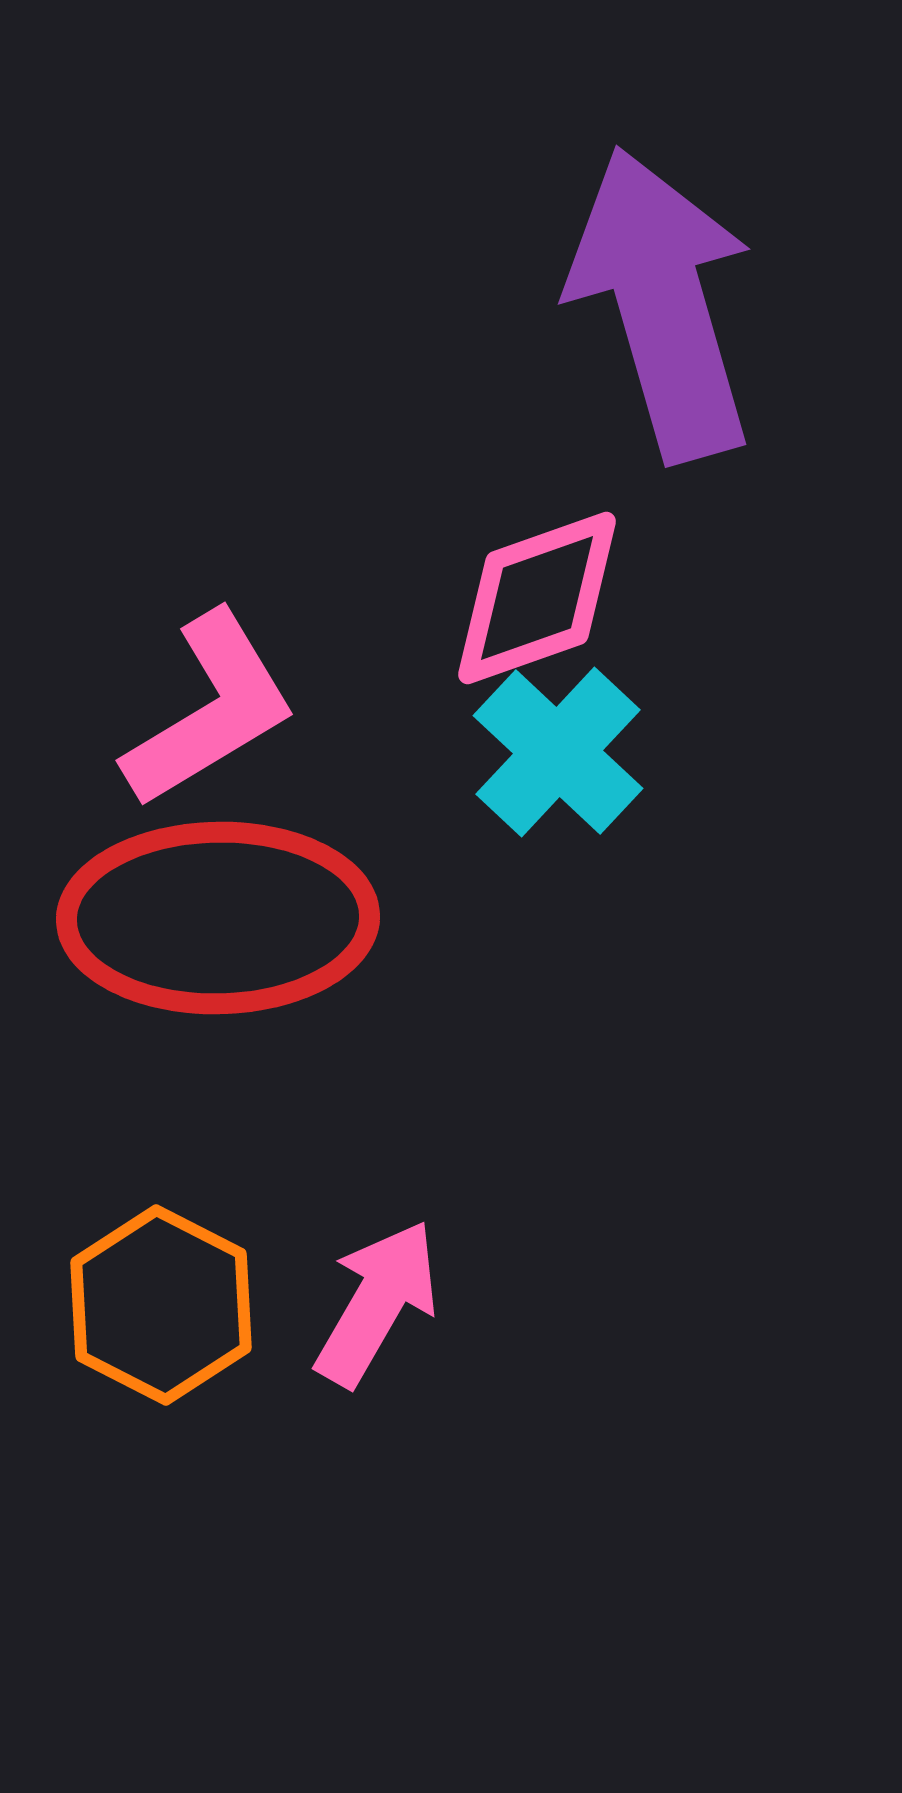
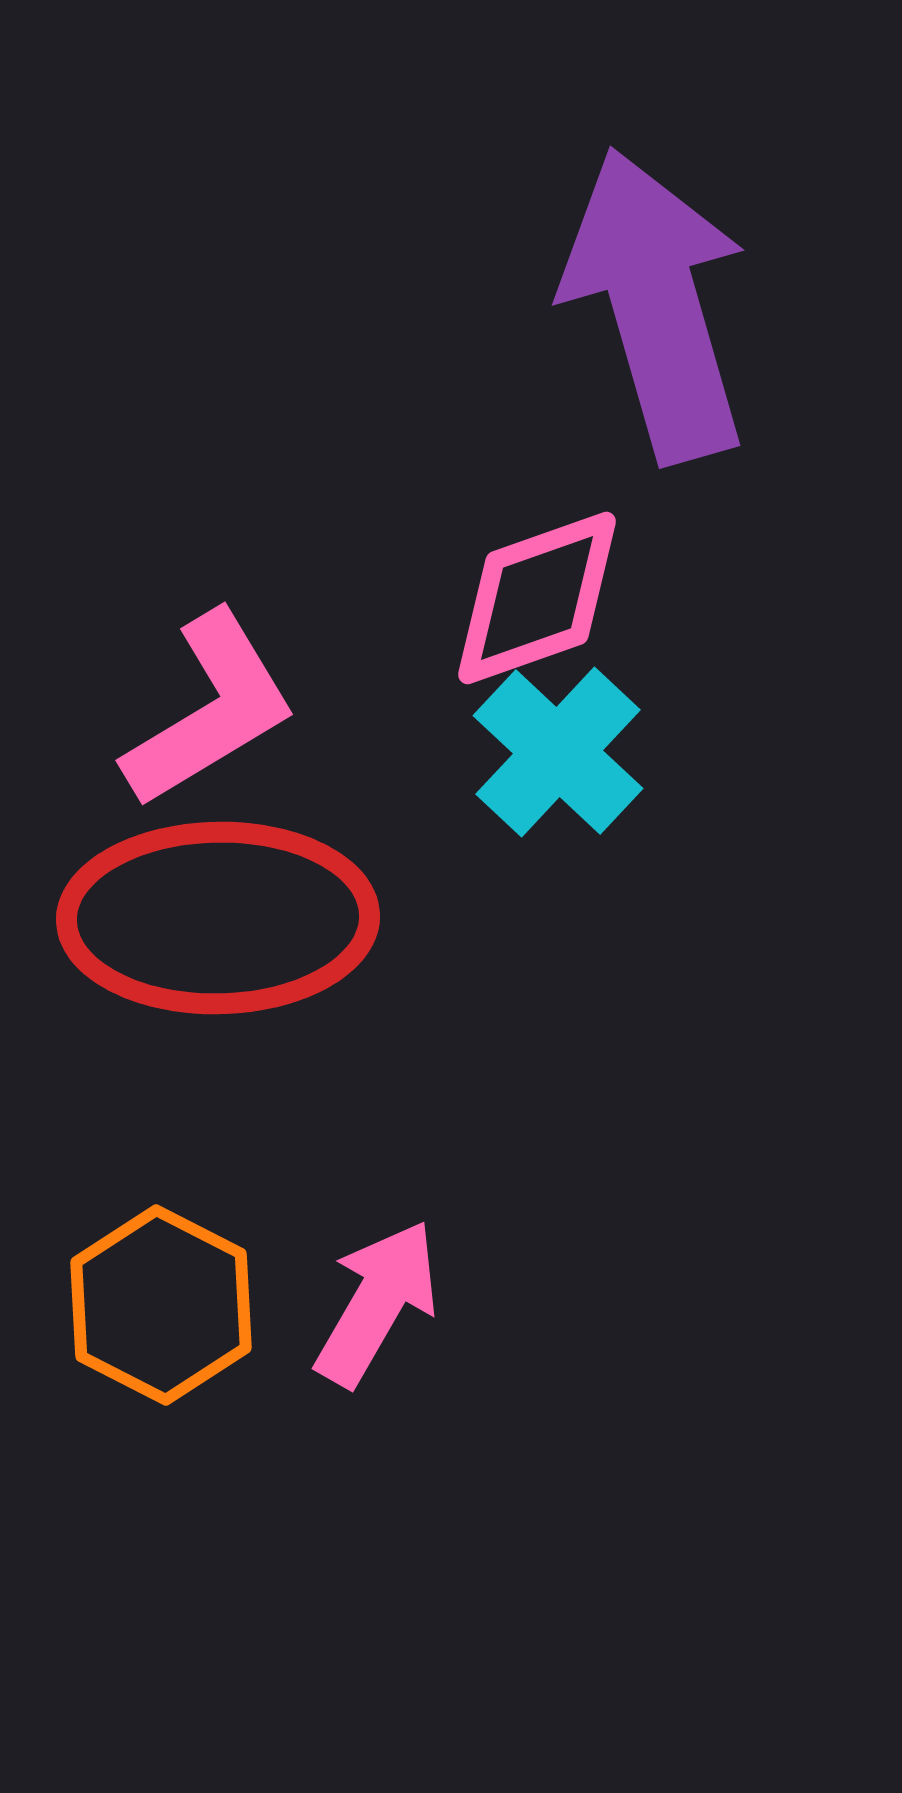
purple arrow: moved 6 px left, 1 px down
